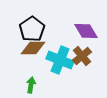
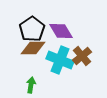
purple diamond: moved 25 px left
